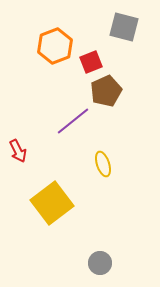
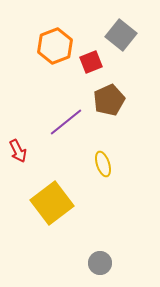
gray square: moved 3 px left, 8 px down; rotated 24 degrees clockwise
brown pentagon: moved 3 px right, 9 px down
purple line: moved 7 px left, 1 px down
